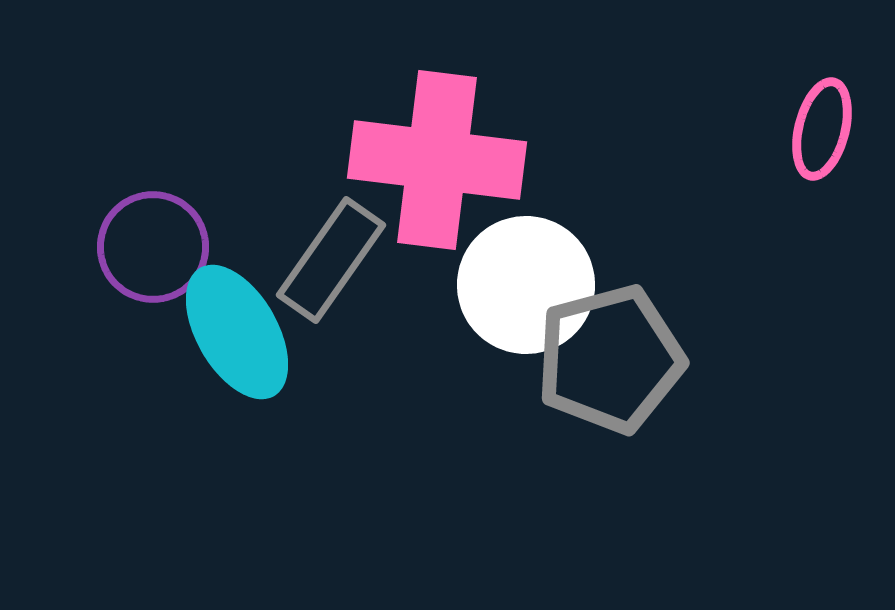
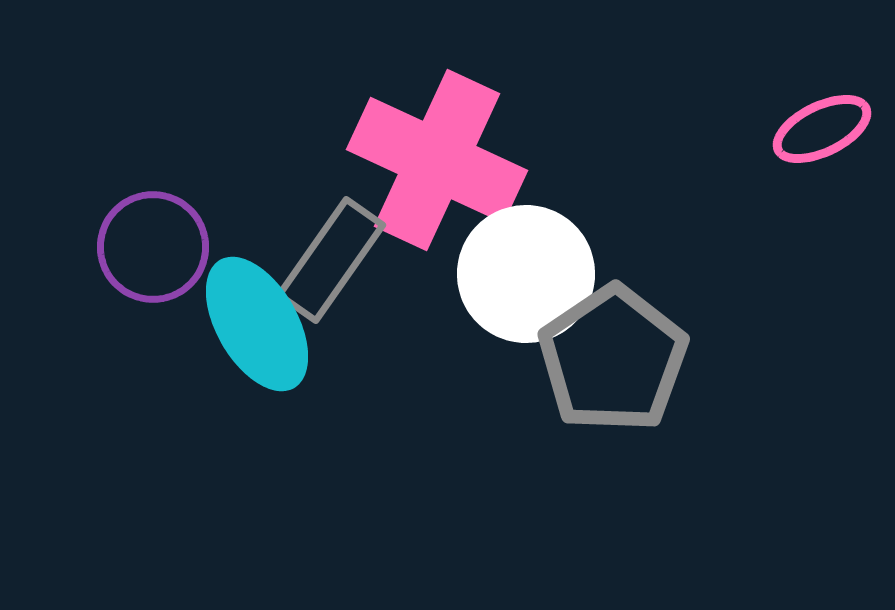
pink ellipse: rotated 50 degrees clockwise
pink cross: rotated 18 degrees clockwise
white circle: moved 11 px up
cyan ellipse: moved 20 px right, 8 px up
gray pentagon: moved 3 px right; rotated 19 degrees counterclockwise
